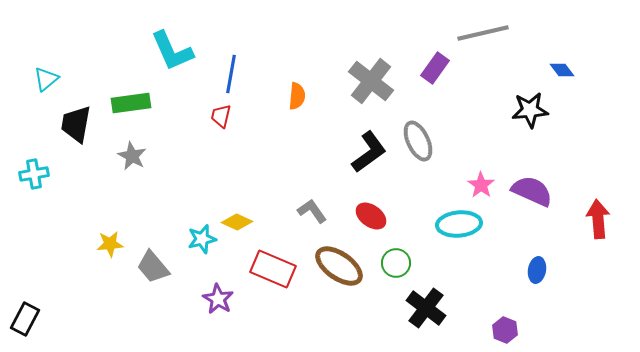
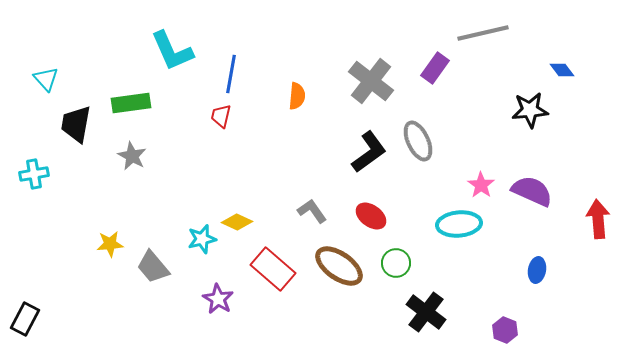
cyan triangle: rotated 32 degrees counterclockwise
red rectangle: rotated 18 degrees clockwise
black cross: moved 4 px down
